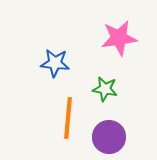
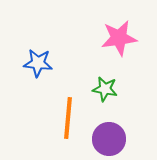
blue star: moved 17 px left
purple circle: moved 2 px down
